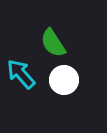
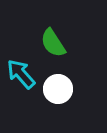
white circle: moved 6 px left, 9 px down
